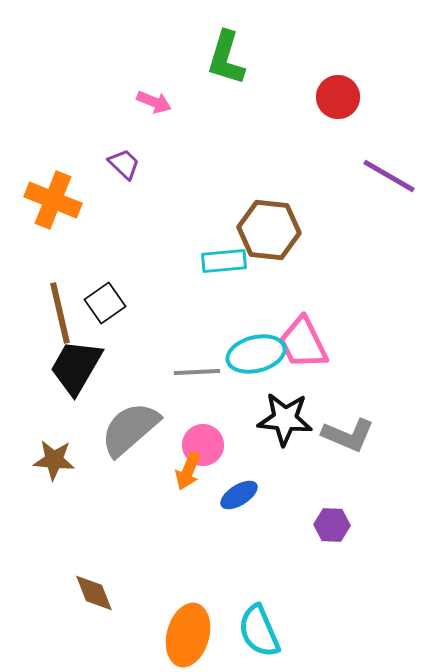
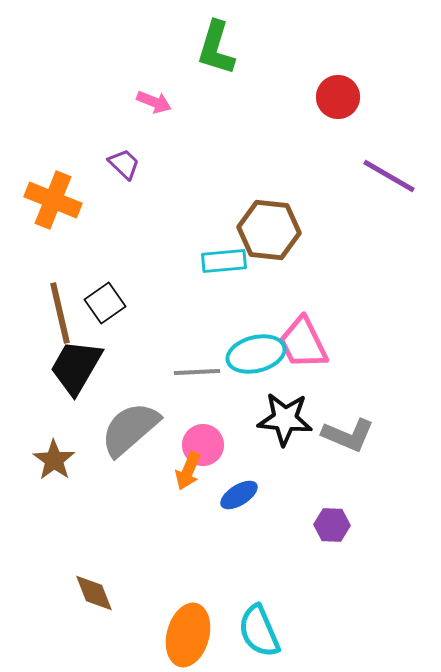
green L-shape: moved 10 px left, 10 px up
brown star: rotated 30 degrees clockwise
